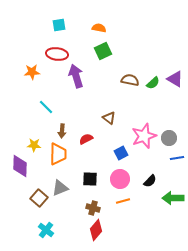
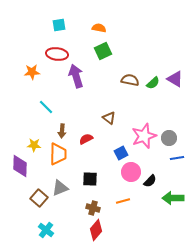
pink circle: moved 11 px right, 7 px up
